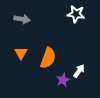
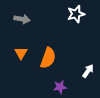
white star: rotated 24 degrees counterclockwise
white arrow: moved 9 px right
purple star: moved 3 px left, 7 px down; rotated 16 degrees clockwise
